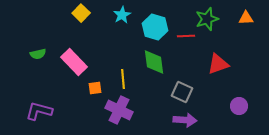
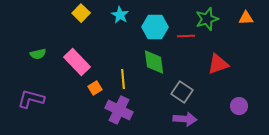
cyan star: moved 2 px left; rotated 12 degrees counterclockwise
cyan hexagon: rotated 15 degrees counterclockwise
pink rectangle: moved 3 px right
orange square: rotated 24 degrees counterclockwise
gray square: rotated 10 degrees clockwise
purple L-shape: moved 8 px left, 12 px up
purple arrow: moved 1 px up
